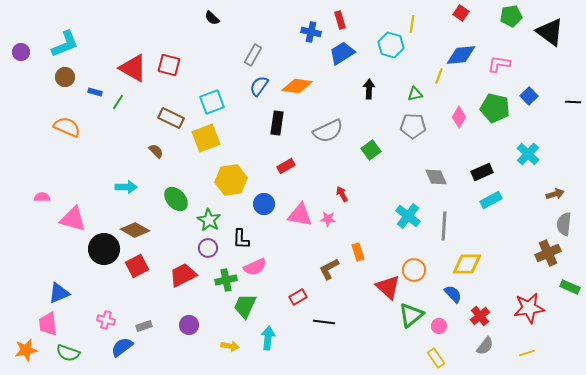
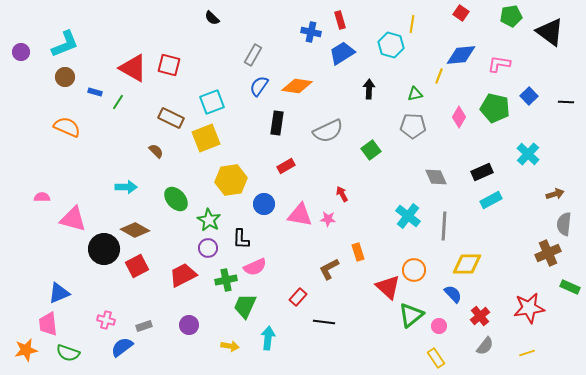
black line at (573, 102): moved 7 px left
red rectangle at (298, 297): rotated 18 degrees counterclockwise
